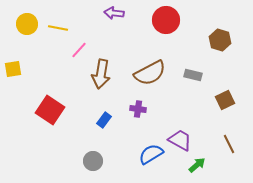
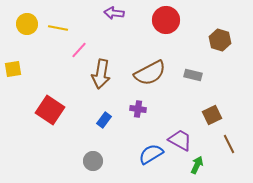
brown square: moved 13 px left, 15 px down
green arrow: rotated 24 degrees counterclockwise
